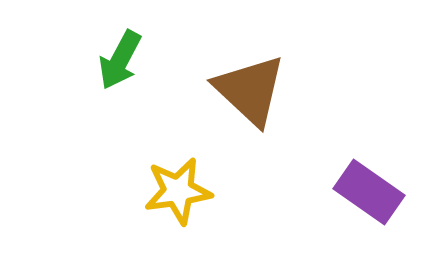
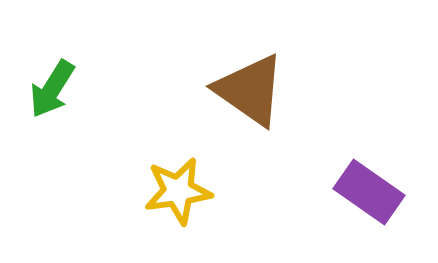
green arrow: moved 68 px left, 29 px down; rotated 4 degrees clockwise
brown triangle: rotated 8 degrees counterclockwise
